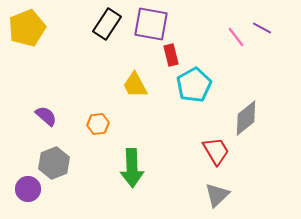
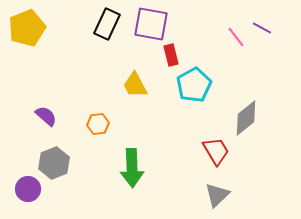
black rectangle: rotated 8 degrees counterclockwise
